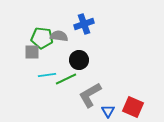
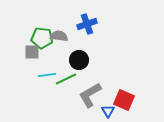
blue cross: moved 3 px right
red square: moved 9 px left, 7 px up
